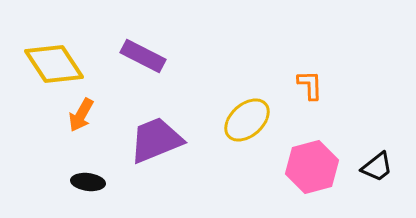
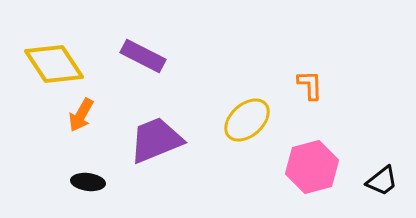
black trapezoid: moved 5 px right, 14 px down
